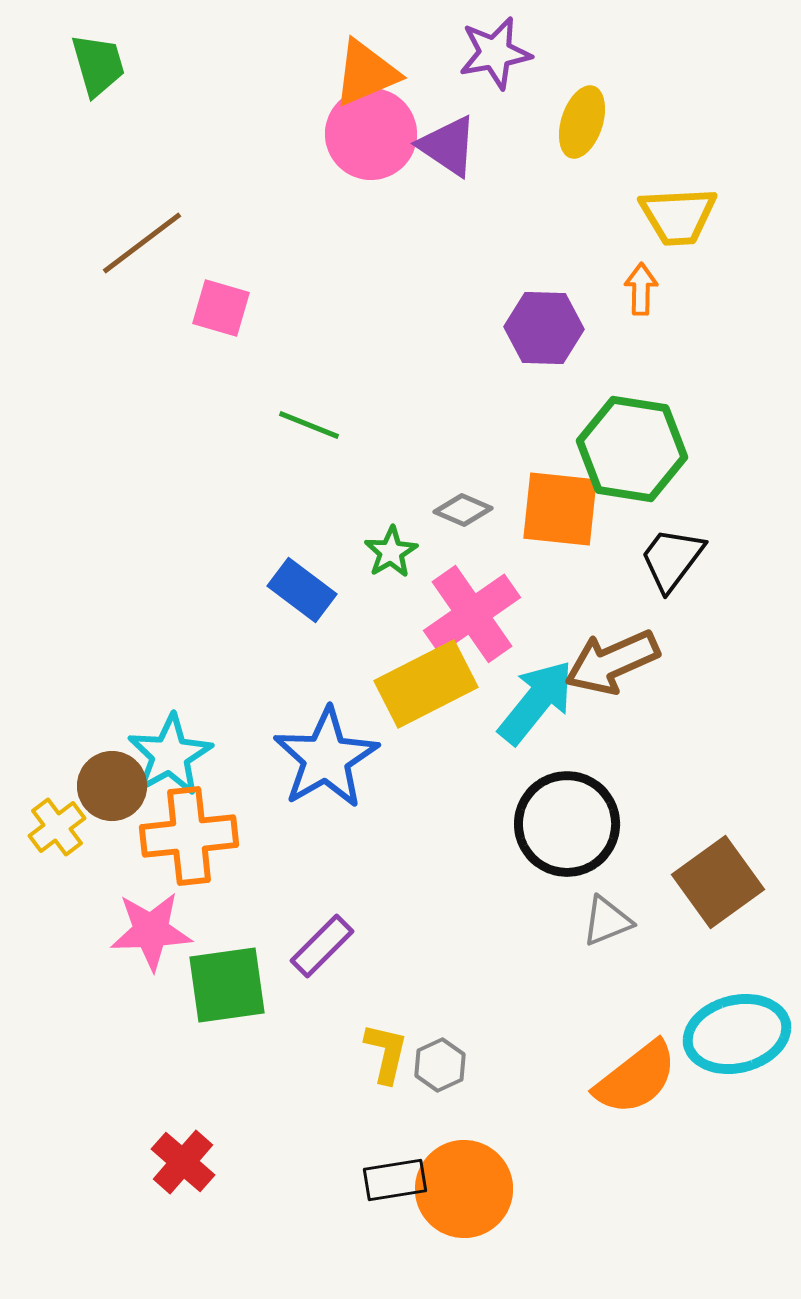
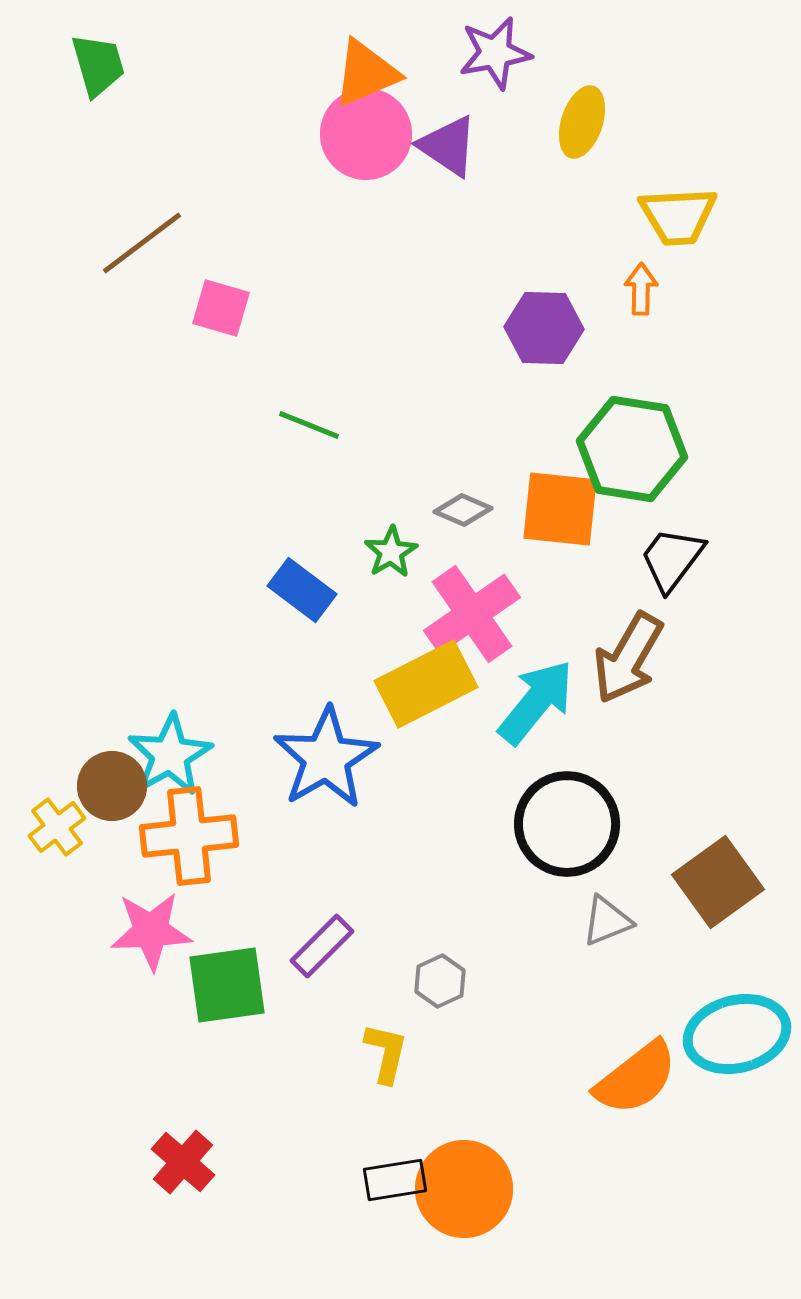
pink circle: moved 5 px left
brown arrow: moved 16 px right, 4 px up; rotated 36 degrees counterclockwise
gray hexagon: moved 84 px up
